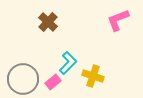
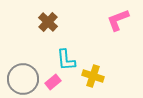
cyan L-shape: moved 2 px left, 3 px up; rotated 130 degrees clockwise
